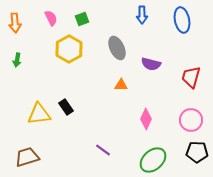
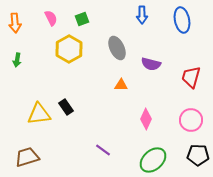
black pentagon: moved 1 px right, 3 px down
